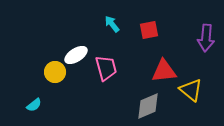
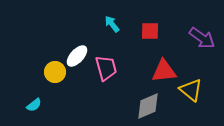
red square: moved 1 px right, 1 px down; rotated 12 degrees clockwise
purple arrow: moved 4 px left; rotated 60 degrees counterclockwise
white ellipse: moved 1 px right, 1 px down; rotated 15 degrees counterclockwise
